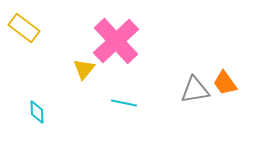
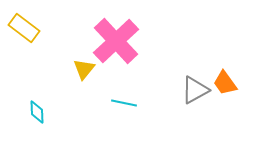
gray triangle: rotated 20 degrees counterclockwise
